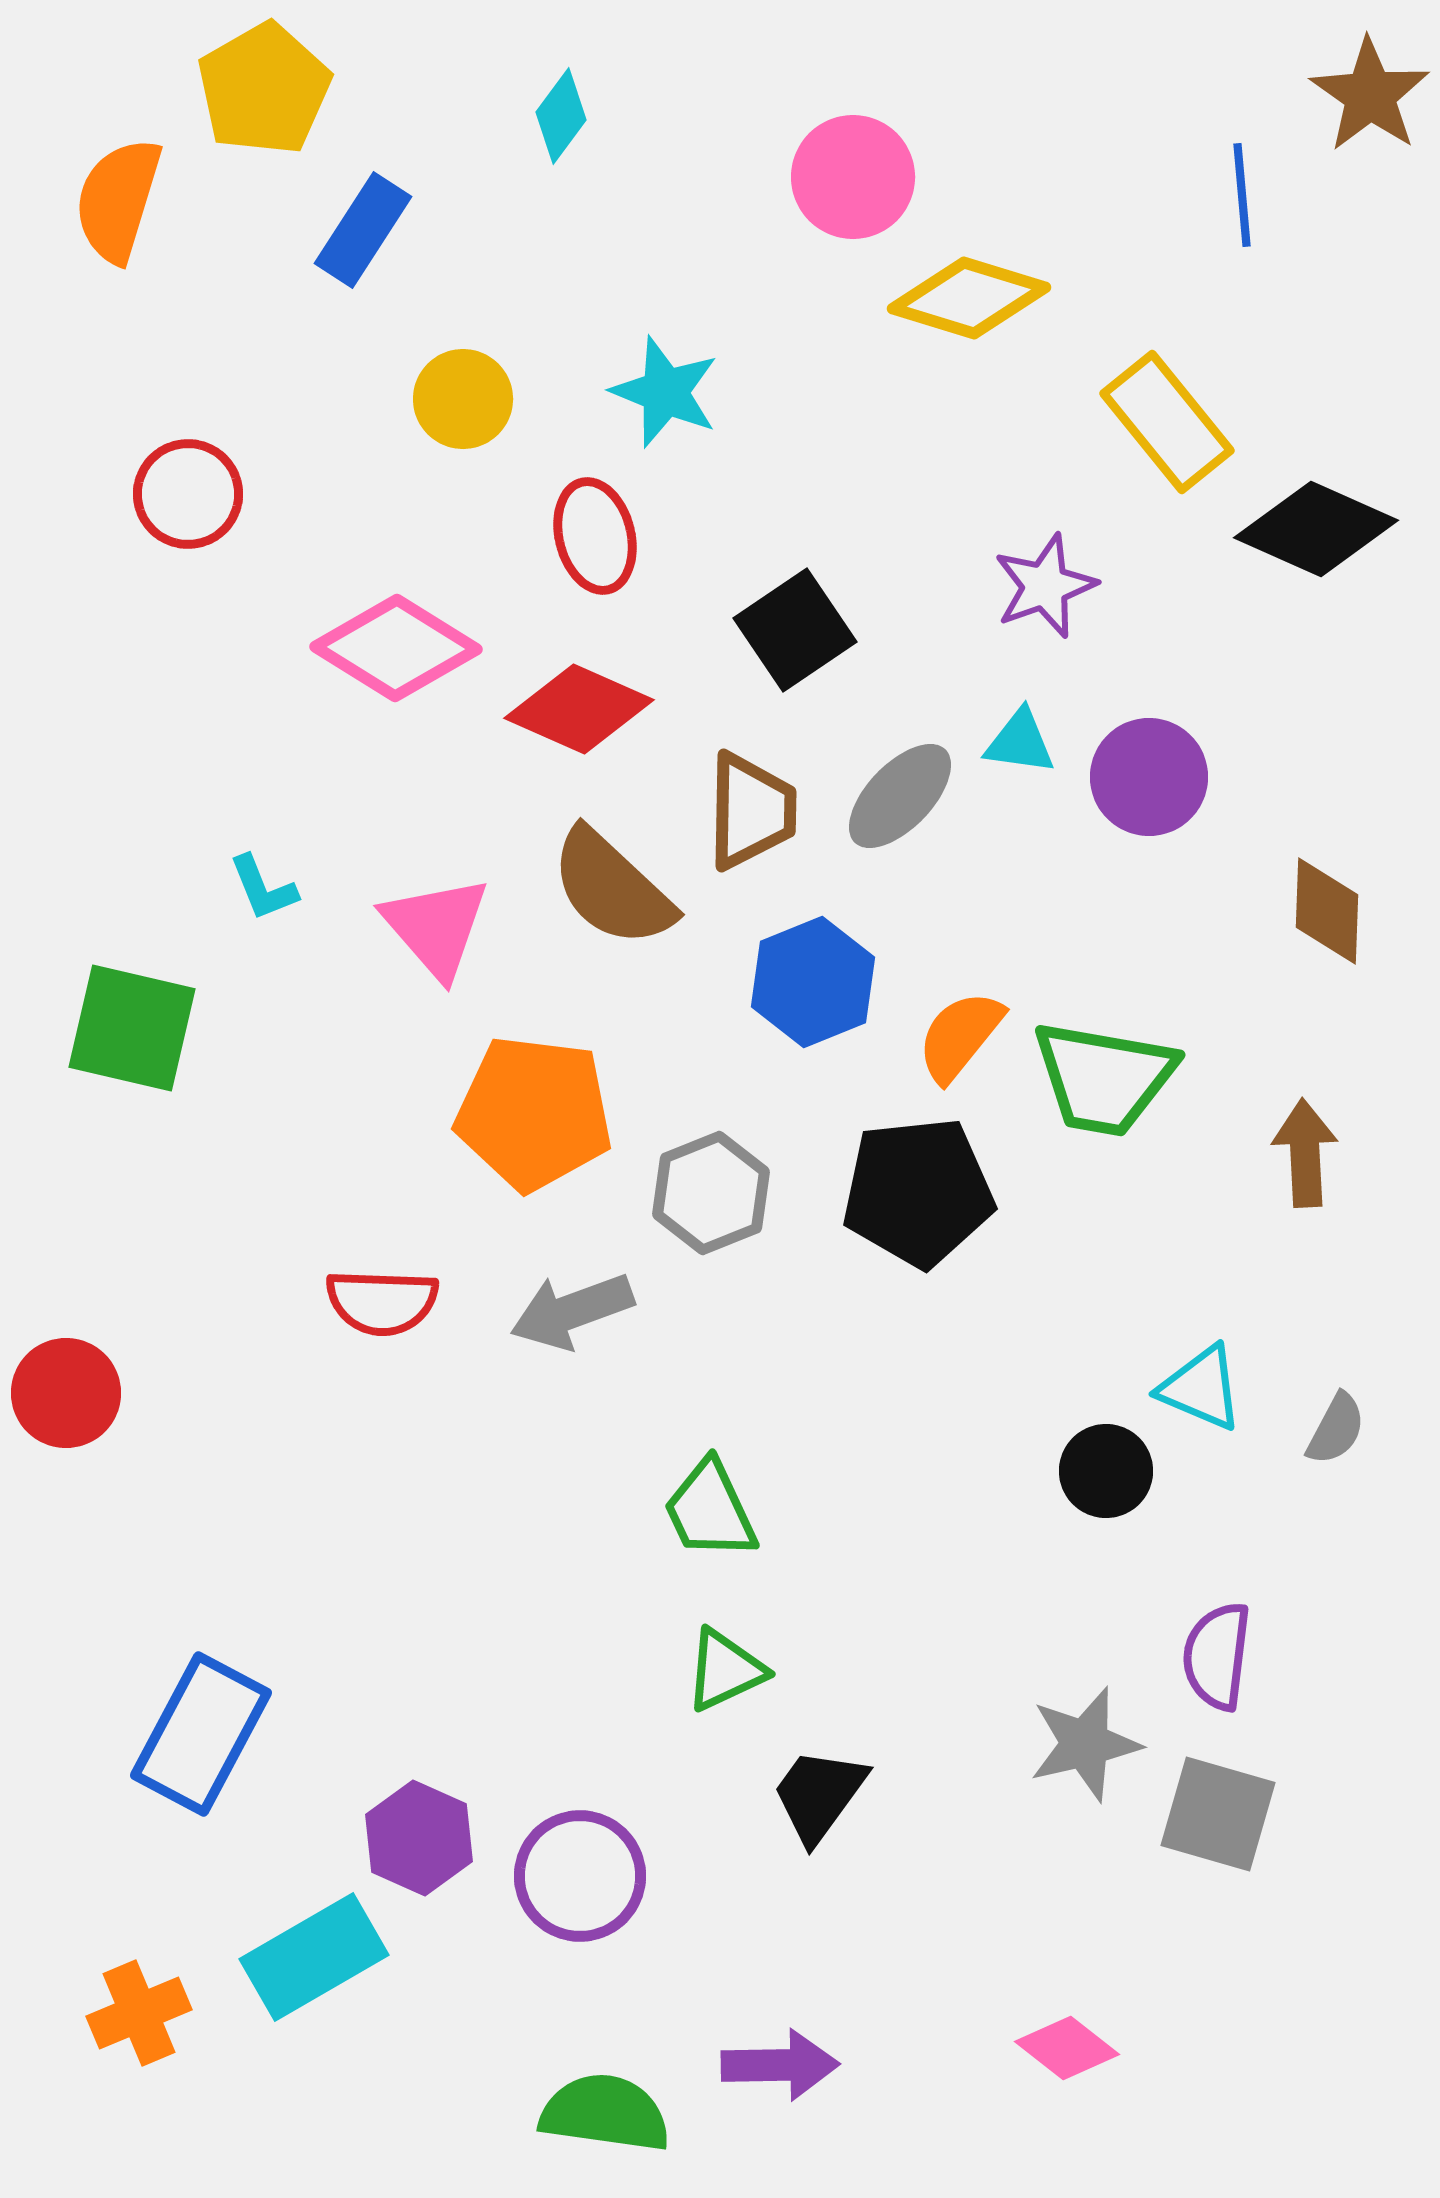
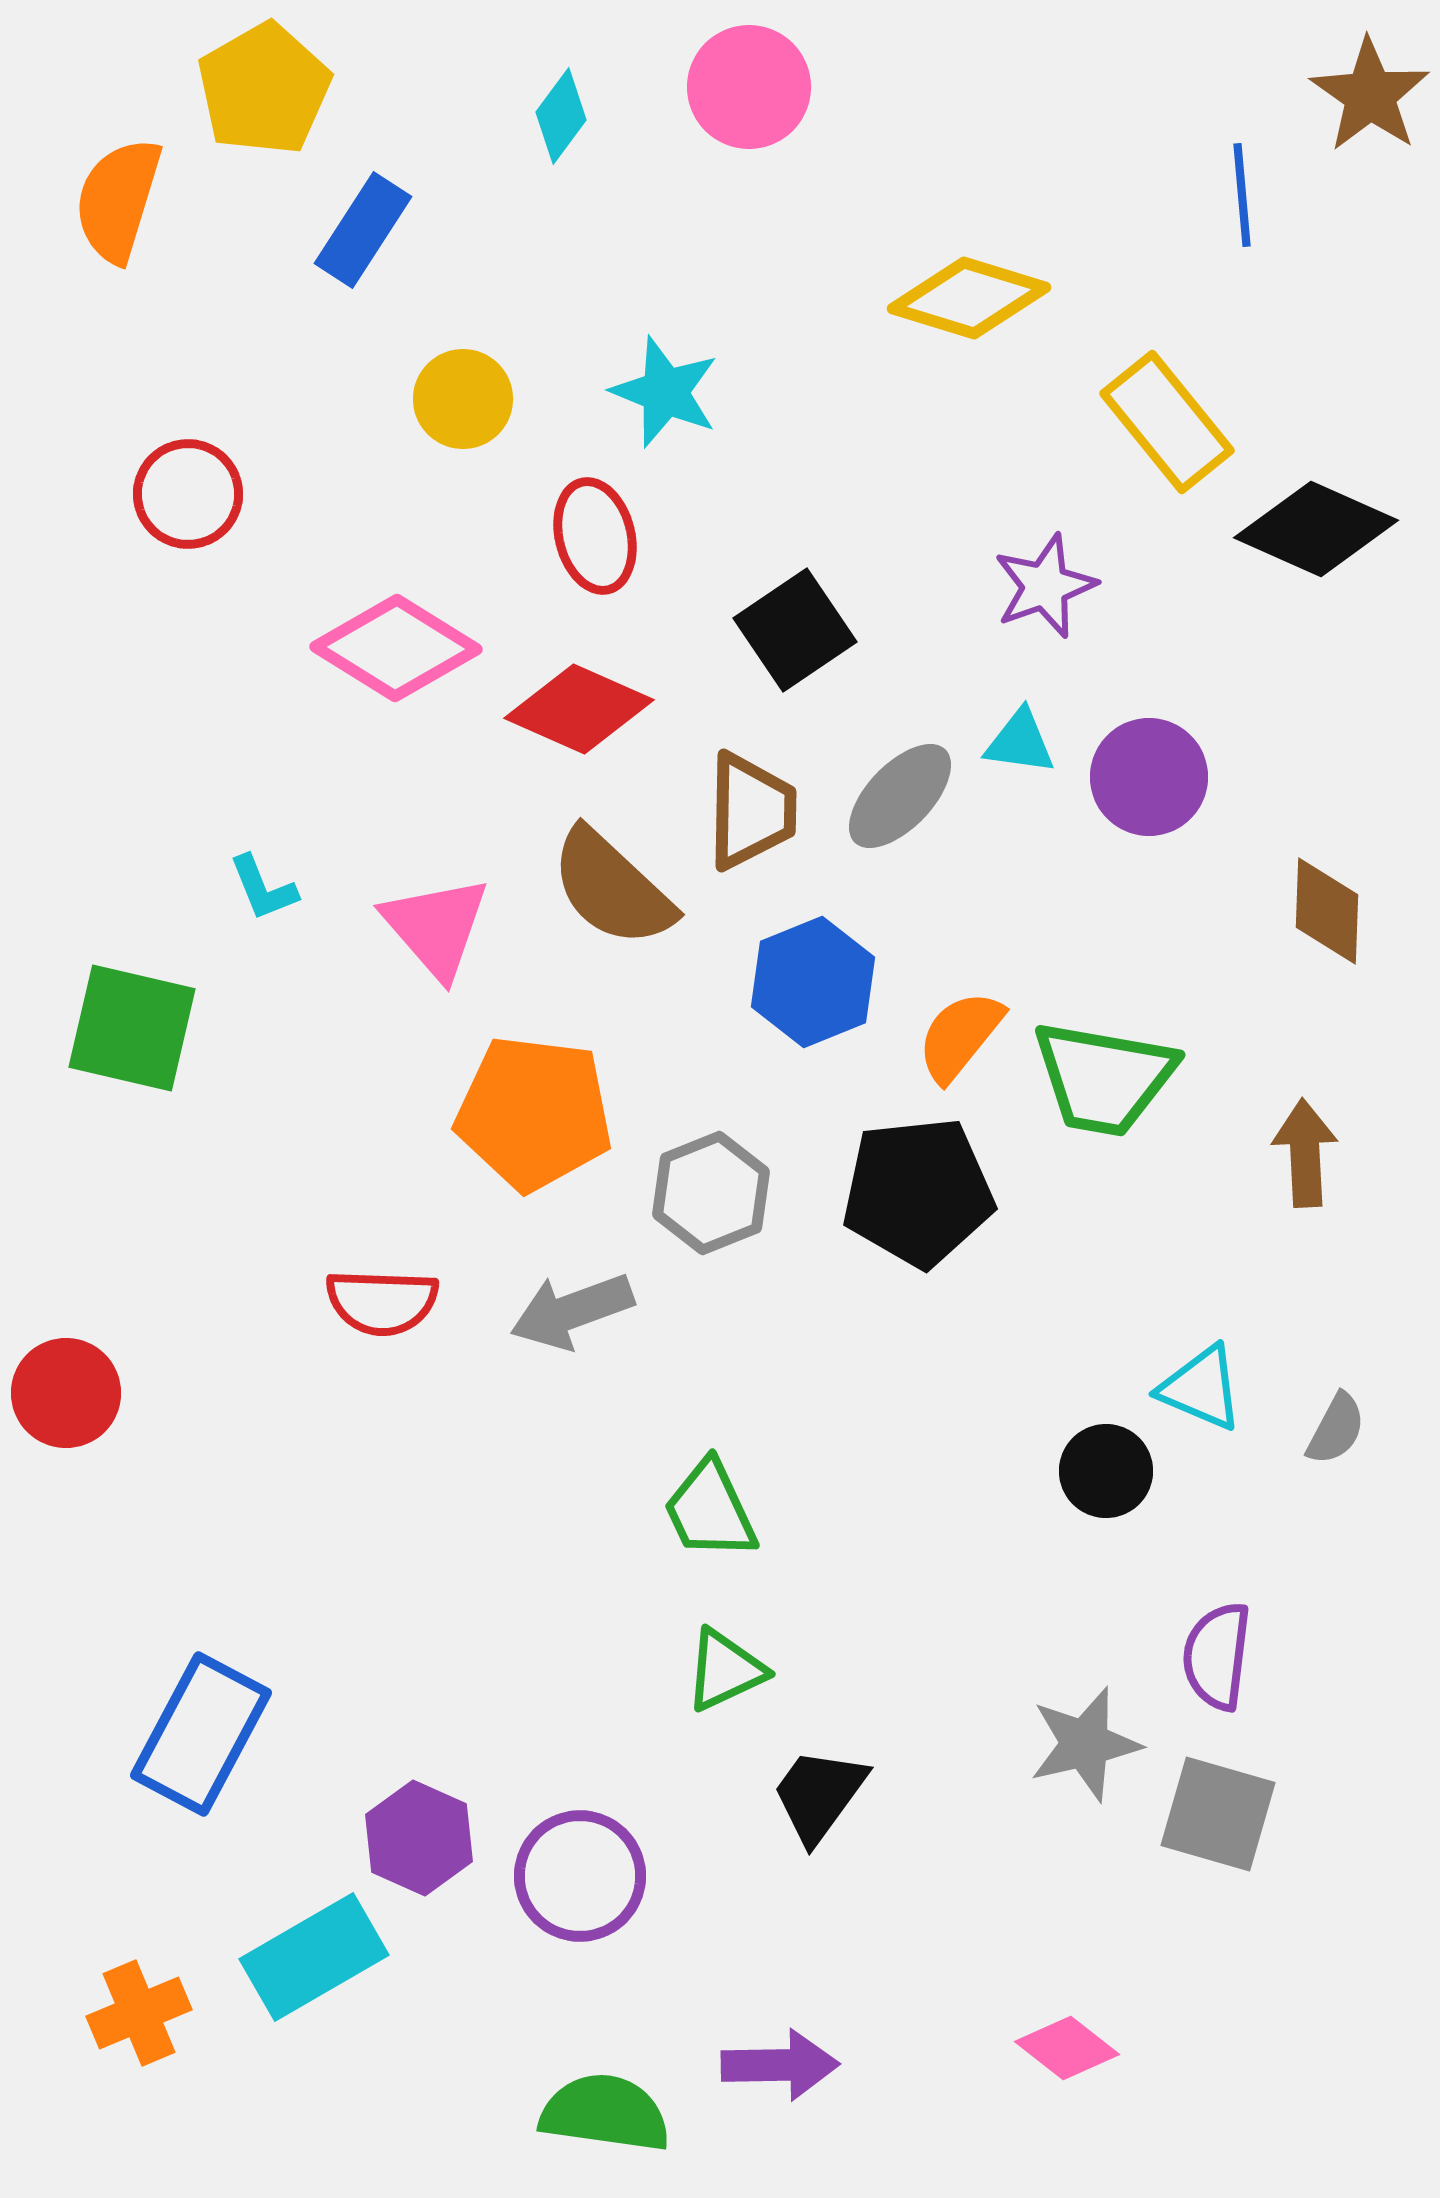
pink circle at (853, 177): moved 104 px left, 90 px up
